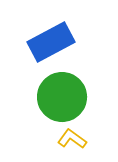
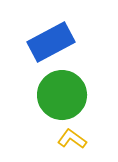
green circle: moved 2 px up
